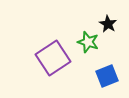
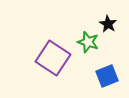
purple square: rotated 24 degrees counterclockwise
